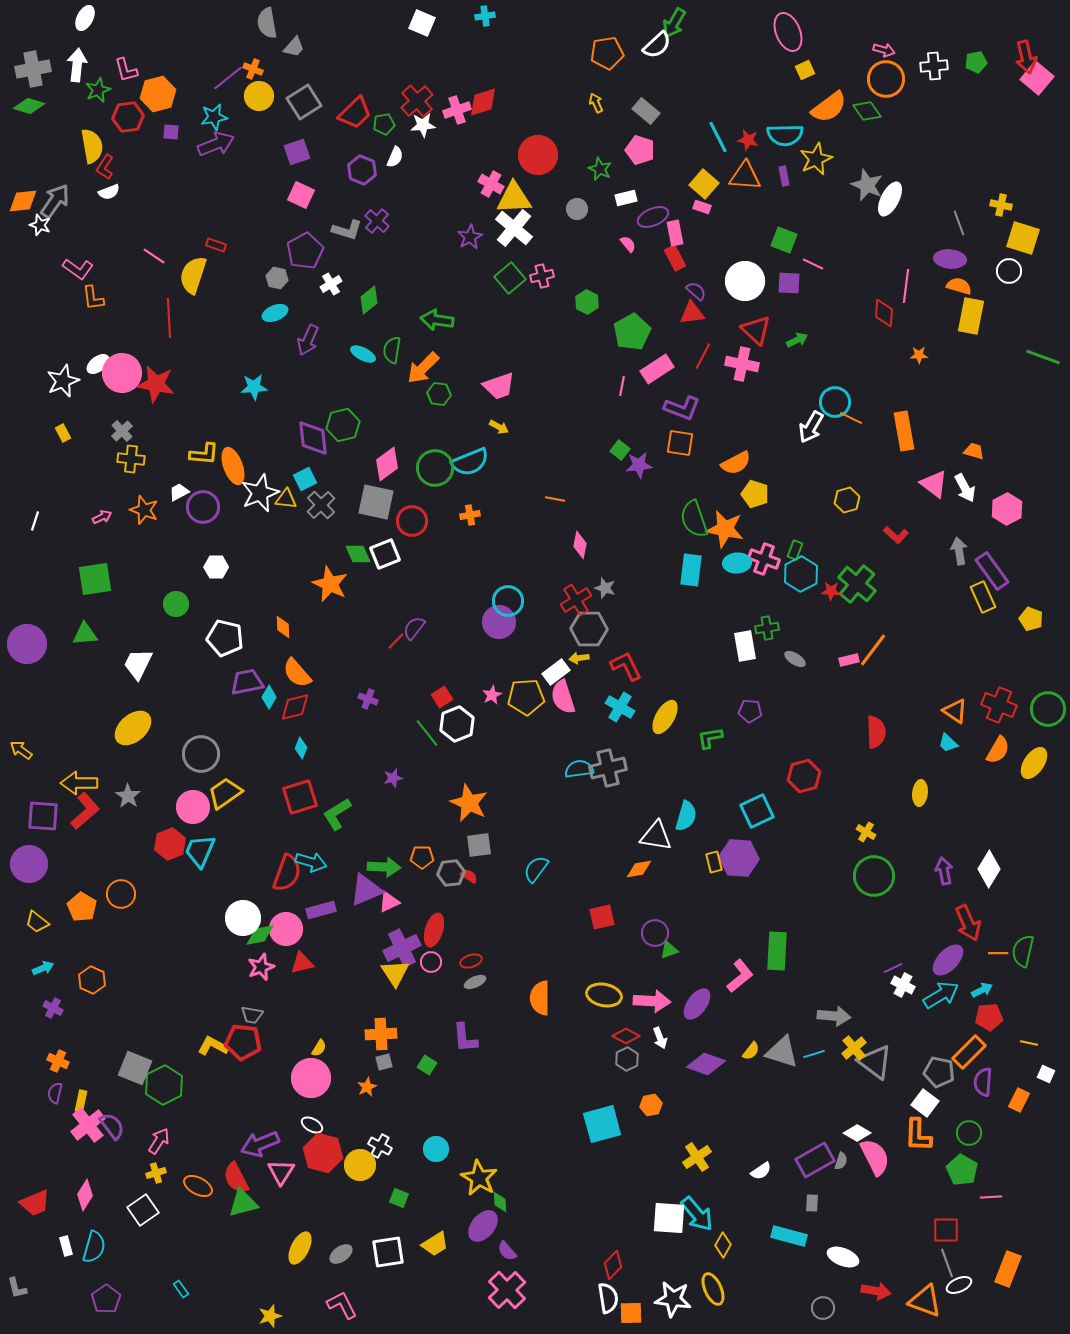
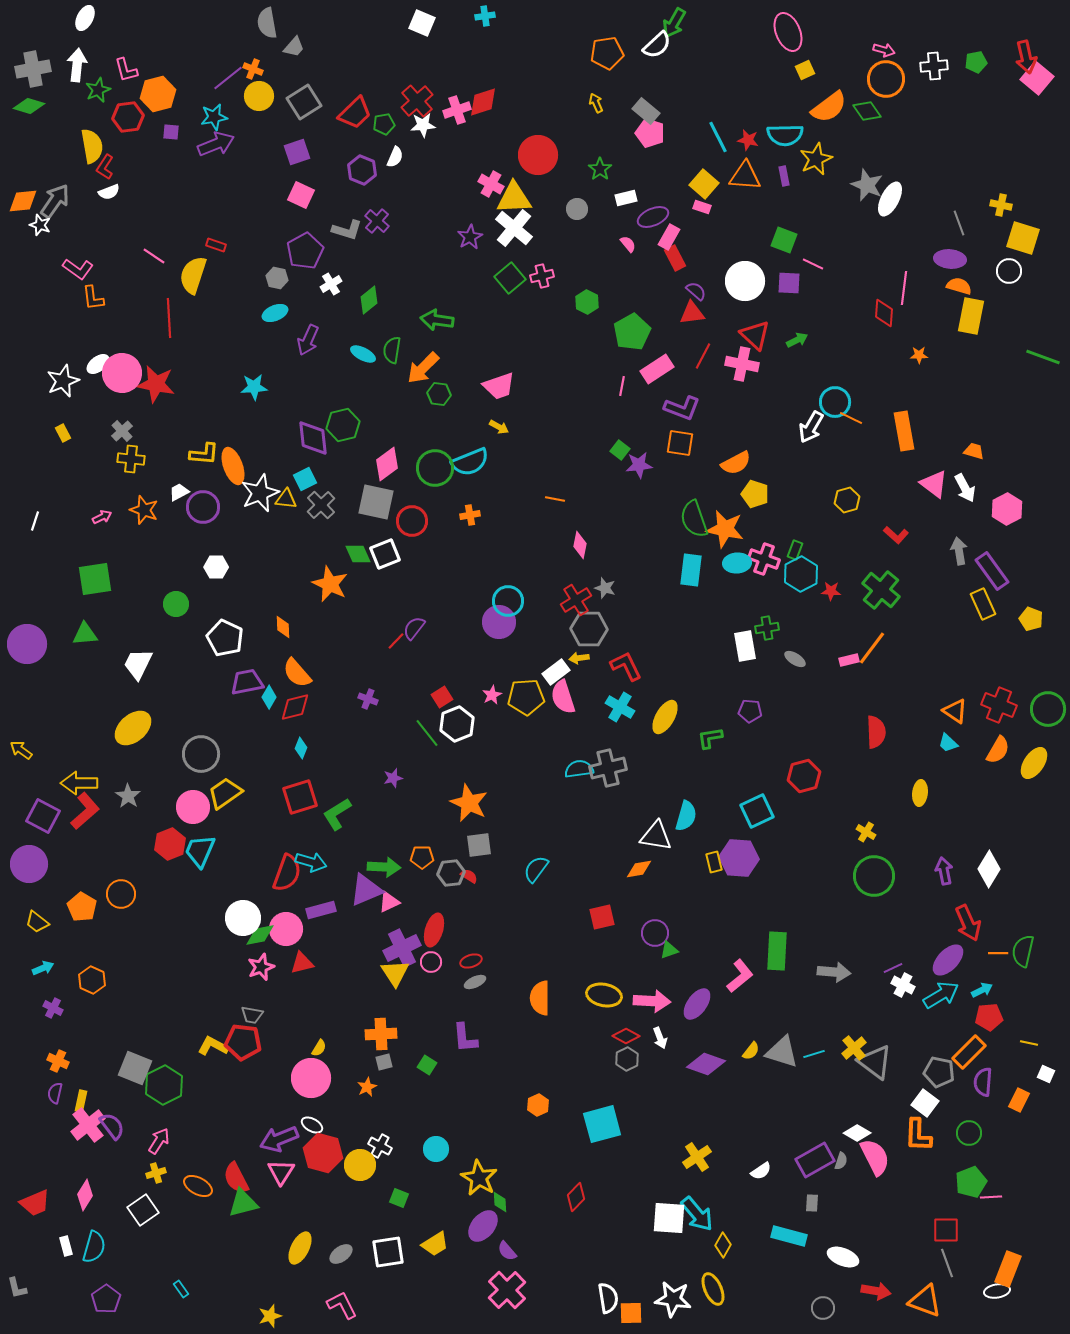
pink pentagon at (640, 150): moved 10 px right, 17 px up
green star at (600, 169): rotated 10 degrees clockwise
pink rectangle at (675, 233): moved 6 px left, 4 px down; rotated 40 degrees clockwise
pink line at (906, 286): moved 2 px left, 2 px down
red triangle at (756, 330): moved 1 px left, 5 px down
green cross at (857, 584): moved 24 px right, 6 px down
yellow rectangle at (983, 597): moved 7 px down
white pentagon at (225, 638): rotated 12 degrees clockwise
orange line at (873, 650): moved 1 px left, 2 px up
purple square at (43, 816): rotated 24 degrees clockwise
gray arrow at (834, 1016): moved 44 px up
orange hexagon at (651, 1105): moved 113 px left; rotated 15 degrees counterclockwise
purple arrow at (260, 1144): moved 19 px right, 5 px up
green pentagon at (962, 1170): moved 9 px right, 12 px down; rotated 20 degrees clockwise
red diamond at (613, 1265): moved 37 px left, 68 px up
white ellipse at (959, 1285): moved 38 px right, 6 px down; rotated 15 degrees clockwise
